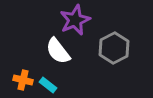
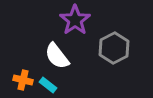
purple star: rotated 12 degrees counterclockwise
white semicircle: moved 1 px left, 5 px down
